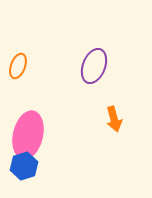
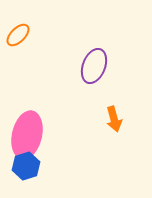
orange ellipse: moved 31 px up; rotated 25 degrees clockwise
pink ellipse: moved 1 px left
blue hexagon: moved 2 px right
